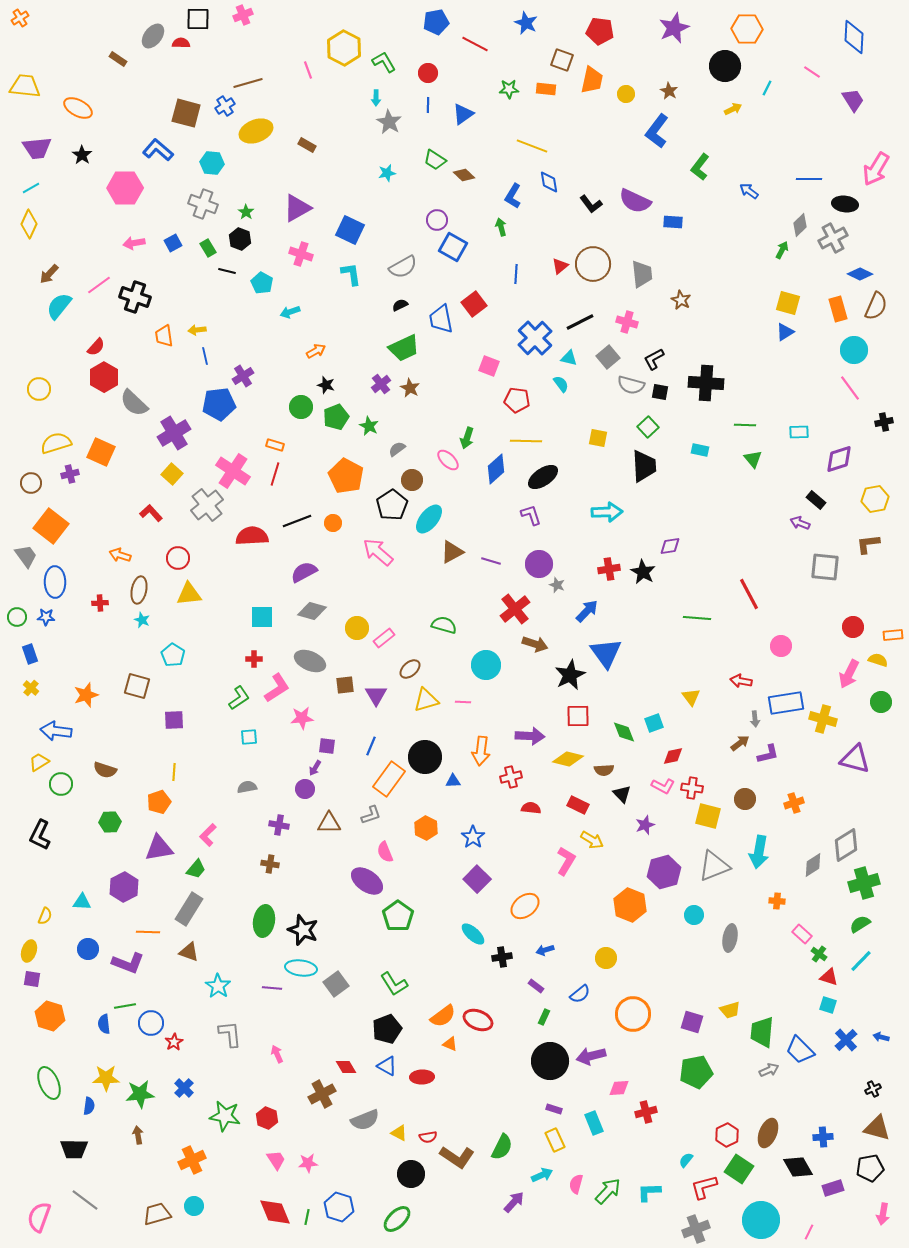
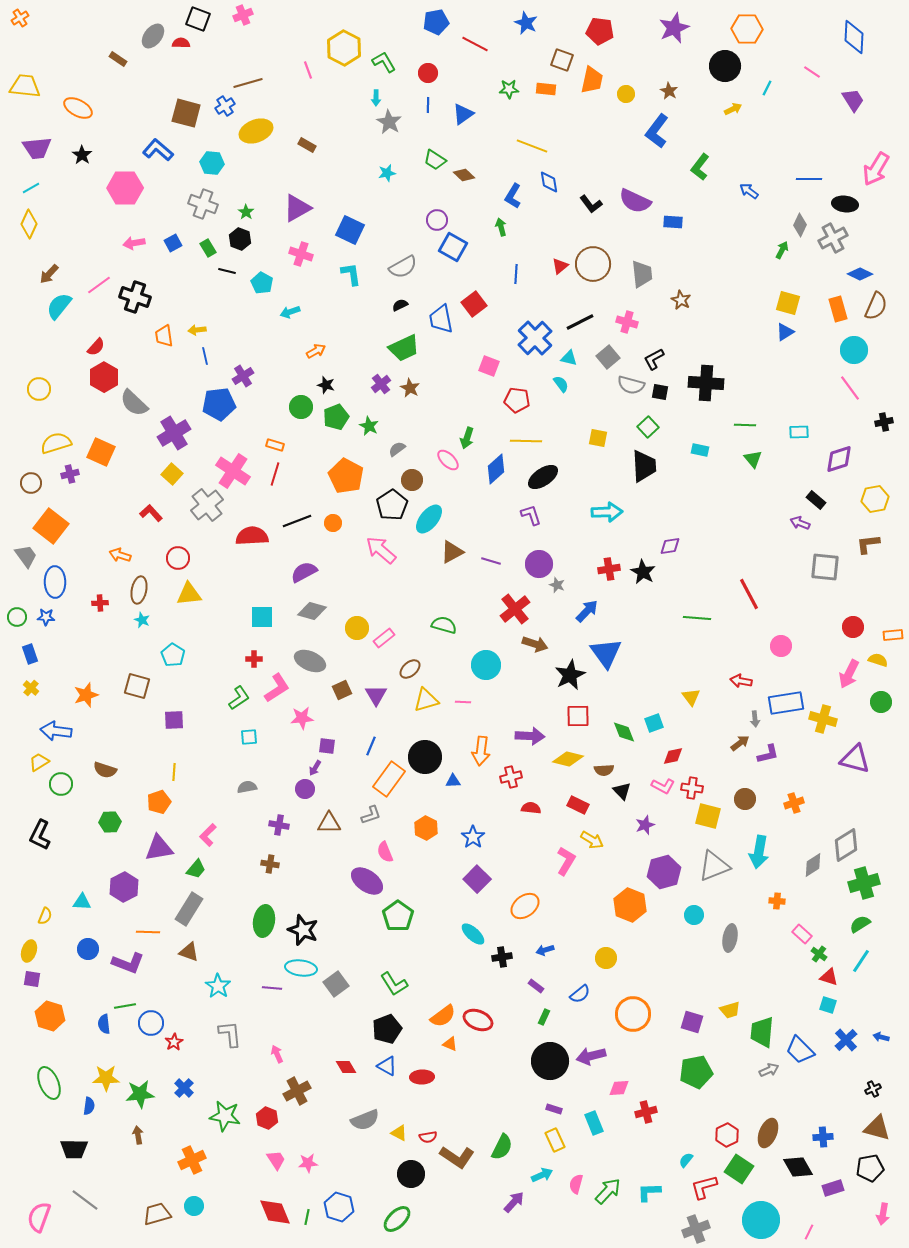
black square at (198, 19): rotated 20 degrees clockwise
gray diamond at (800, 225): rotated 20 degrees counterclockwise
pink arrow at (378, 552): moved 3 px right, 2 px up
brown square at (345, 685): moved 3 px left, 5 px down; rotated 18 degrees counterclockwise
black triangle at (622, 794): moved 3 px up
cyan line at (861, 961): rotated 10 degrees counterclockwise
brown cross at (322, 1094): moved 25 px left, 3 px up
